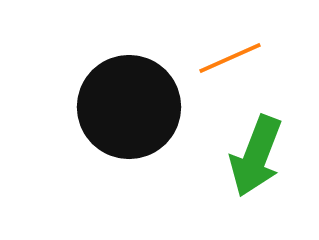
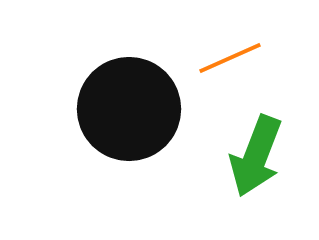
black circle: moved 2 px down
